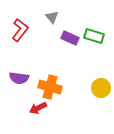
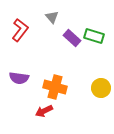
purple rectangle: moved 2 px right; rotated 18 degrees clockwise
orange cross: moved 5 px right
red arrow: moved 6 px right, 3 px down
